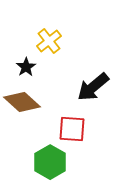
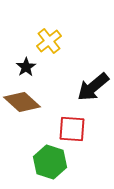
green hexagon: rotated 12 degrees counterclockwise
